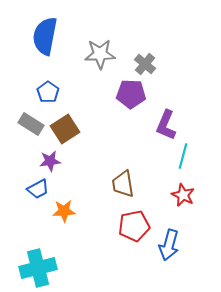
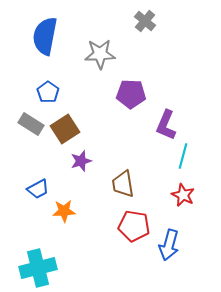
gray cross: moved 43 px up
purple star: moved 31 px right; rotated 10 degrees counterclockwise
red pentagon: rotated 20 degrees clockwise
